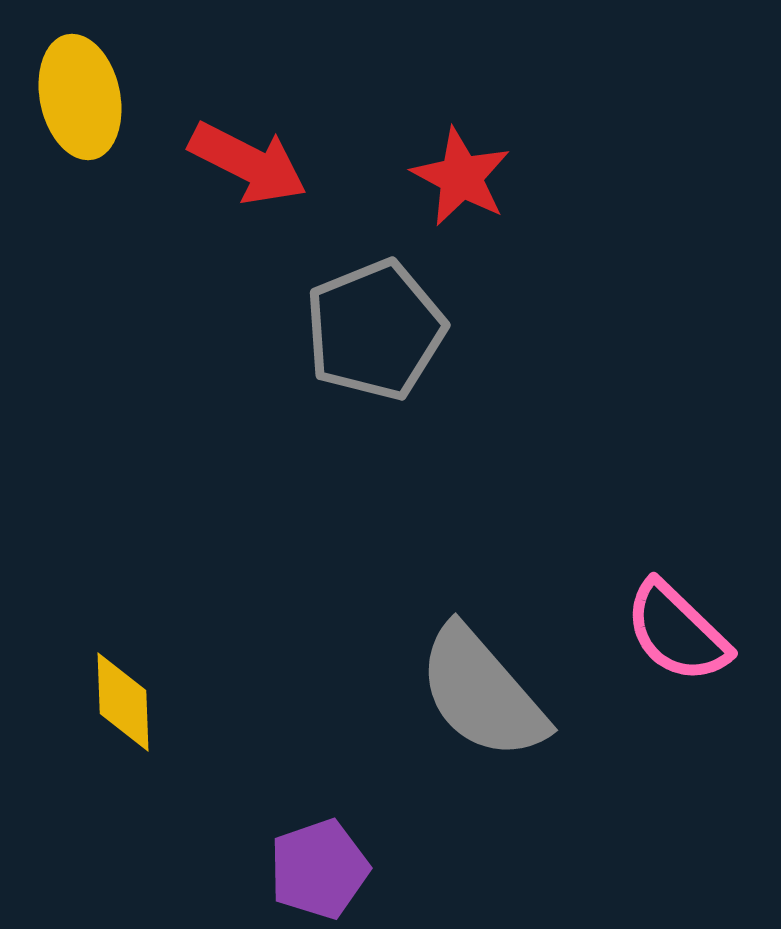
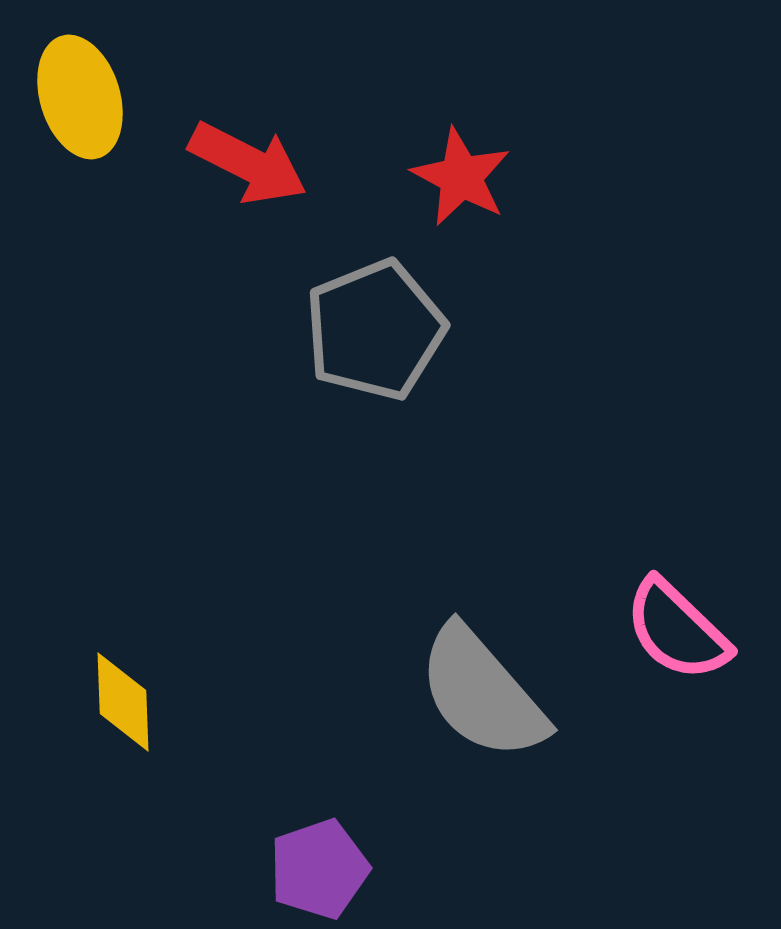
yellow ellipse: rotated 5 degrees counterclockwise
pink semicircle: moved 2 px up
